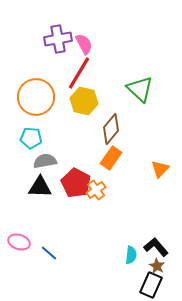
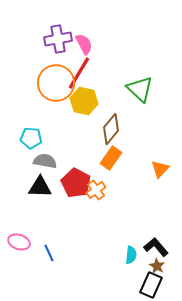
orange circle: moved 20 px right, 14 px up
gray semicircle: rotated 20 degrees clockwise
blue line: rotated 24 degrees clockwise
